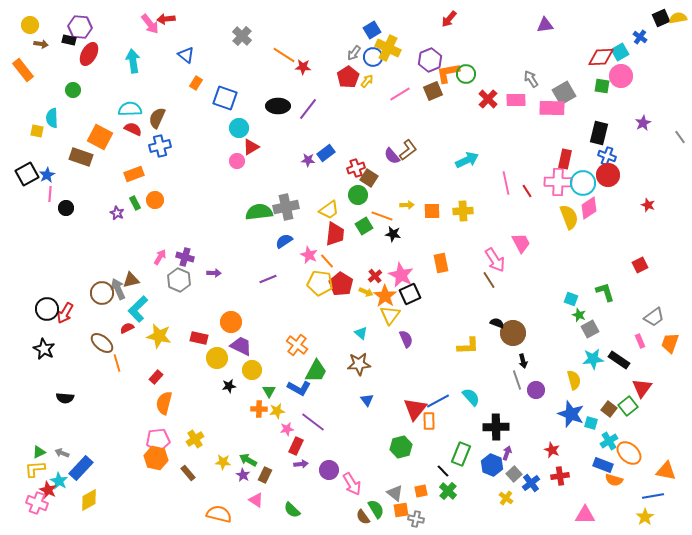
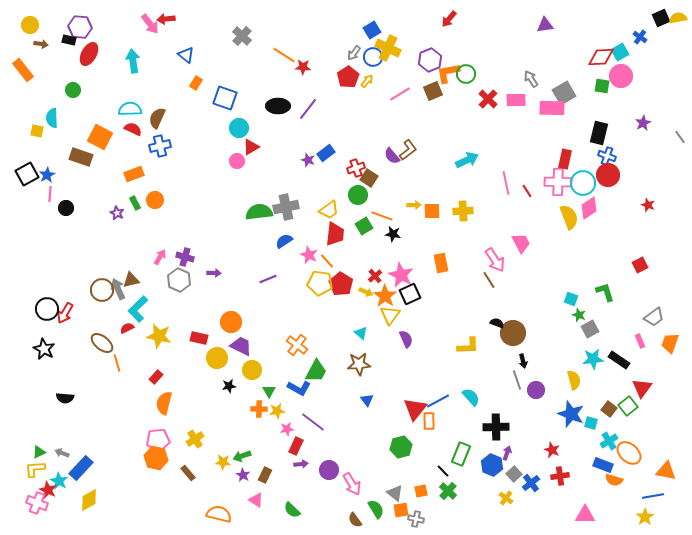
purple star at (308, 160): rotated 16 degrees clockwise
yellow arrow at (407, 205): moved 7 px right
brown circle at (102, 293): moved 3 px up
green arrow at (248, 460): moved 6 px left, 4 px up; rotated 48 degrees counterclockwise
brown semicircle at (363, 517): moved 8 px left, 3 px down
